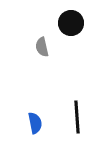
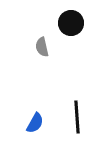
blue semicircle: rotated 40 degrees clockwise
